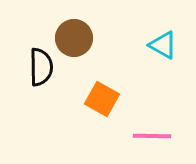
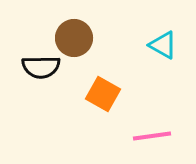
black semicircle: rotated 90 degrees clockwise
orange square: moved 1 px right, 5 px up
pink line: rotated 9 degrees counterclockwise
